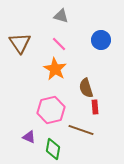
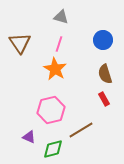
gray triangle: moved 1 px down
blue circle: moved 2 px right
pink line: rotated 63 degrees clockwise
brown semicircle: moved 19 px right, 14 px up
red rectangle: moved 9 px right, 8 px up; rotated 24 degrees counterclockwise
brown line: rotated 50 degrees counterclockwise
green diamond: rotated 65 degrees clockwise
